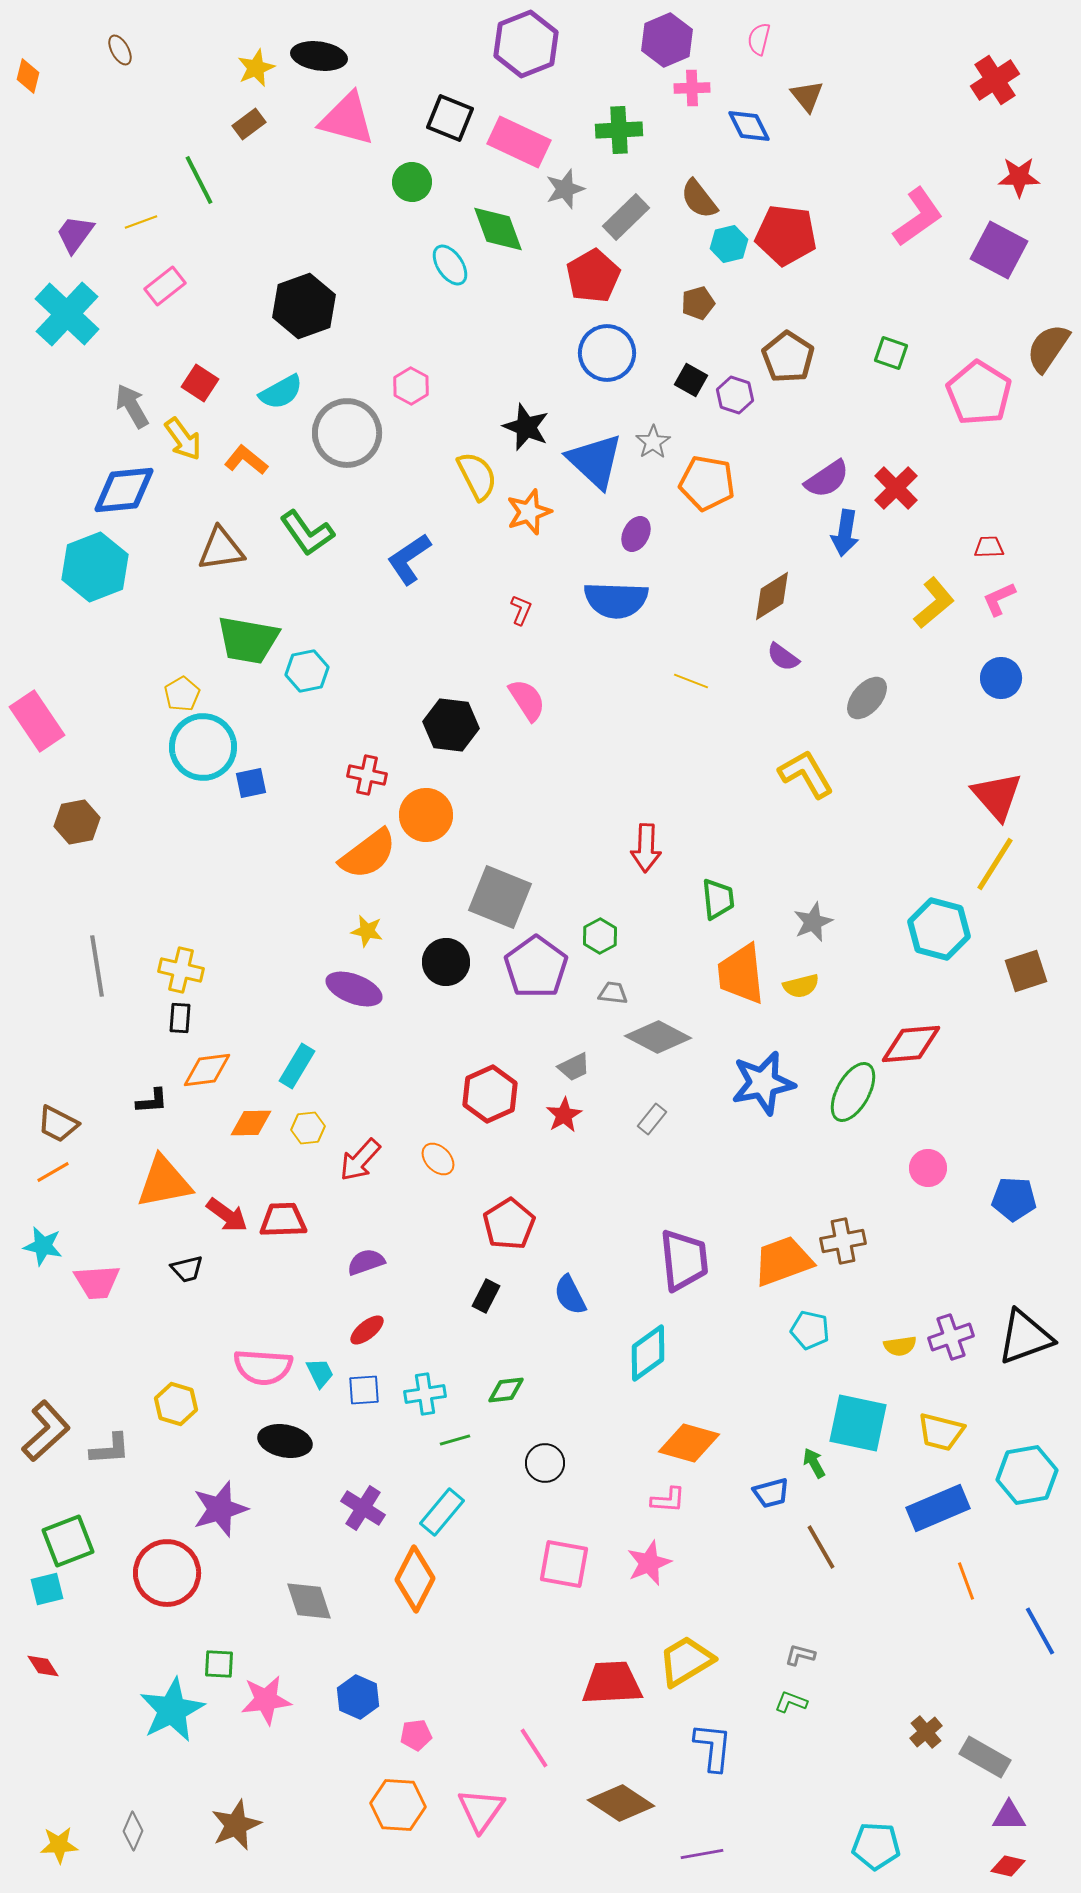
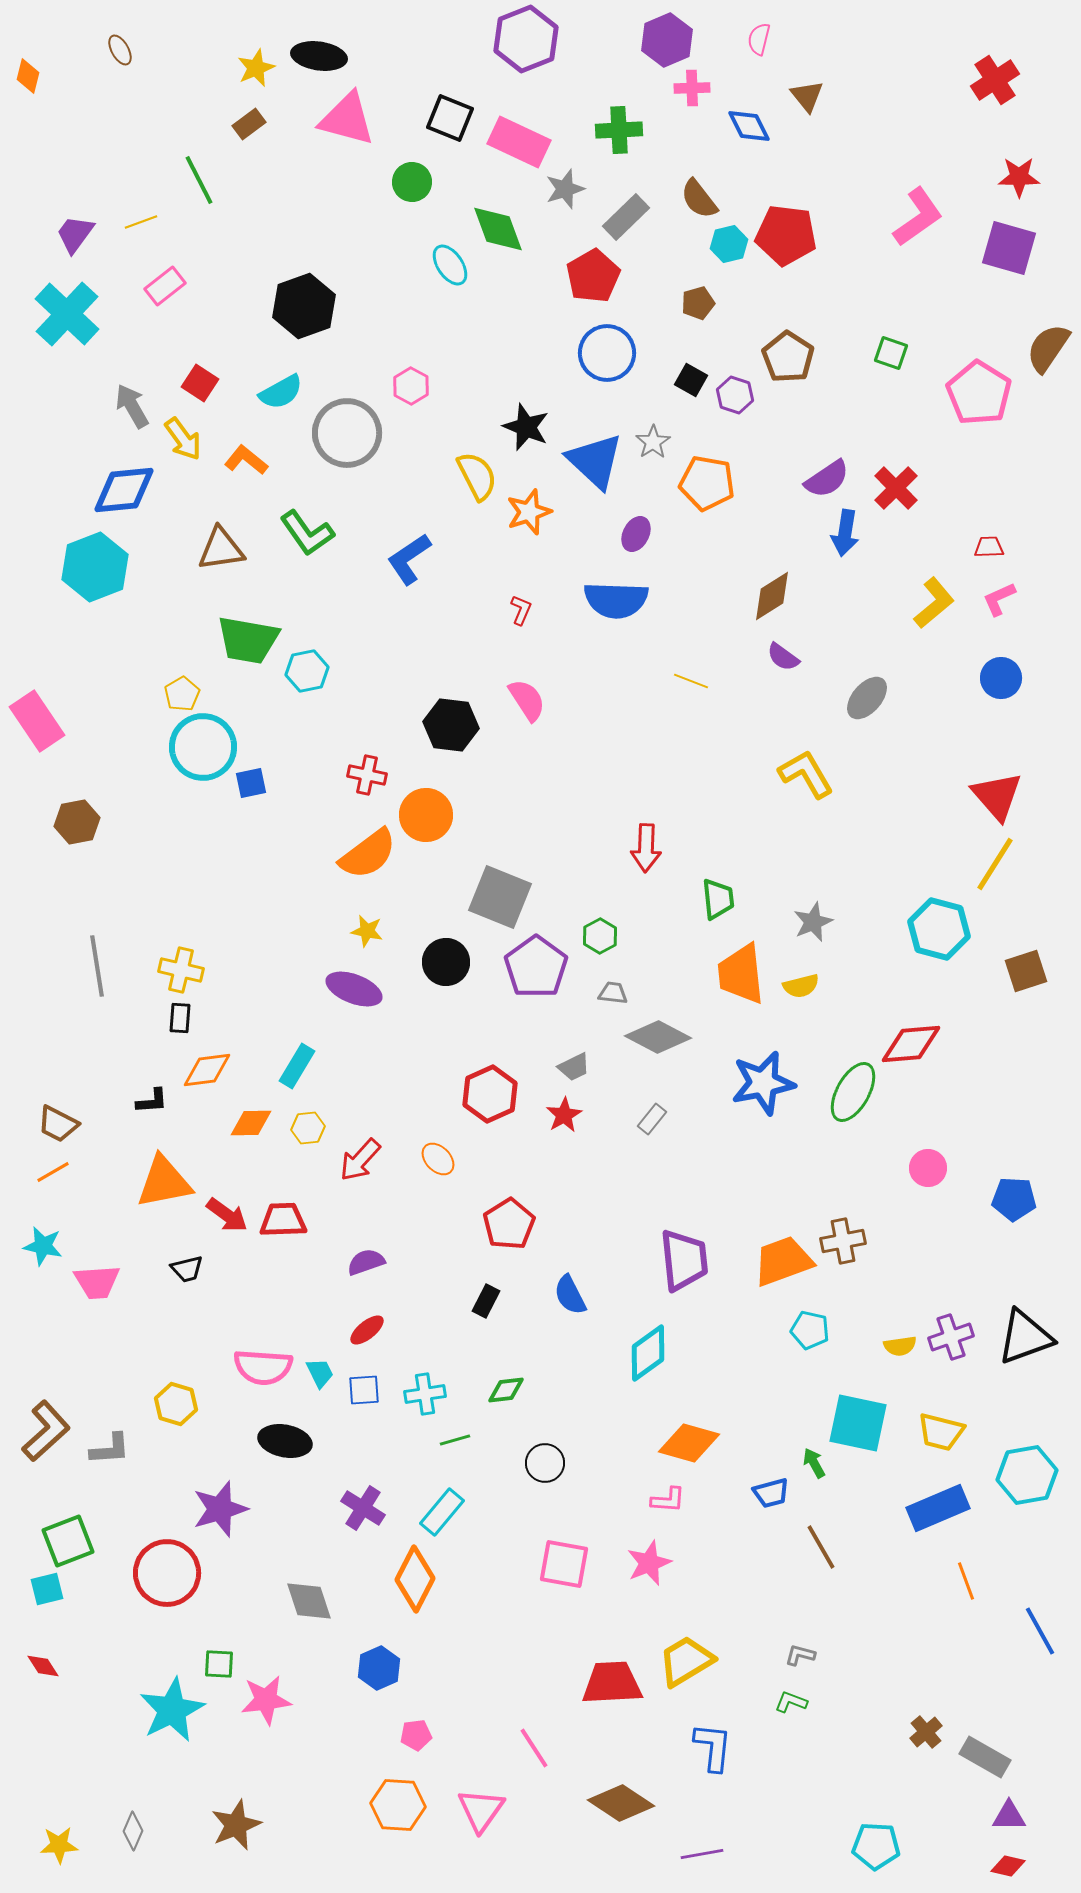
purple hexagon at (526, 44): moved 5 px up
purple square at (999, 250): moved 10 px right, 2 px up; rotated 12 degrees counterclockwise
black rectangle at (486, 1296): moved 5 px down
blue hexagon at (358, 1697): moved 21 px right, 29 px up; rotated 12 degrees clockwise
